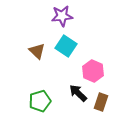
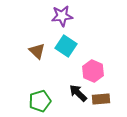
brown rectangle: moved 3 px up; rotated 66 degrees clockwise
